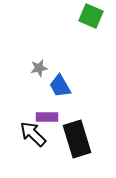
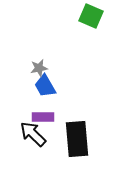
blue trapezoid: moved 15 px left
purple rectangle: moved 4 px left
black rectangle: rotated 12 degrees clockwise
